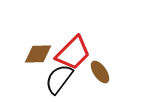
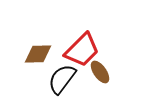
red trapezoid: moved 9 px right, 3 px up
black semicircle: moved 3 px right
